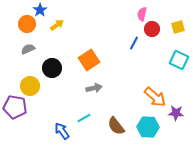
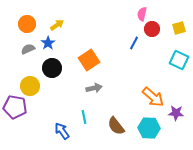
blue star: moved 8 px right, 33 px down
yellow square: moved 1 px right, 1 px down
orange arrow: moved 2 px left
cyan line: moved 1 px up; rotated 72 degrees counterclockwise
cyan hexagon: moved 1 px right, 1 px down
